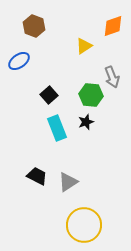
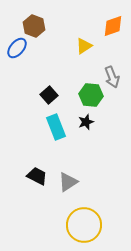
blue ellipse: moved 2 px left, 13 px up; rotated 15 degrees counterclockwise
cyan rectangle: moved 1 px left, 1 px up
